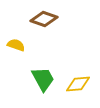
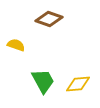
brown diamond: moved 5 px right
green trapezoid: moved 2 px down
